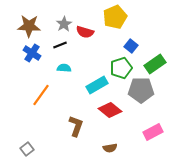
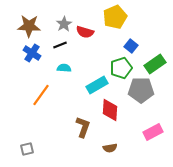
red diamond: rotated 55 degrees clockwise
brown L-shape: moved 7 px right, 1 px down
gray square: rotated 24 degrees clockwise
